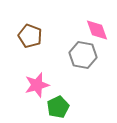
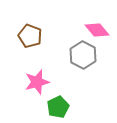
pink diamond: rotated 20 degrees counterclockwise
gray hexagon: rotated 16 degrees clockwise
pink star: moved 3 px up
